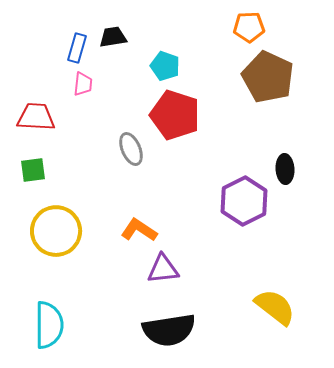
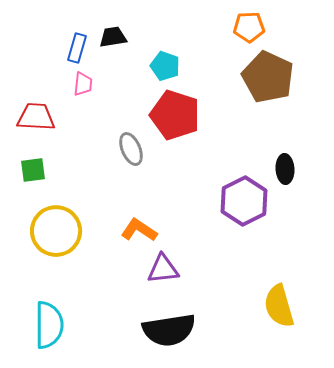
yellow semicircle: moved 4 px right, 1 px up; rotated 144 degrees counterclockwise
